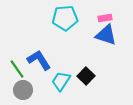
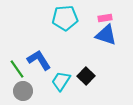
gray circle: moved 1 px down
